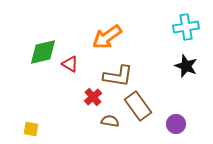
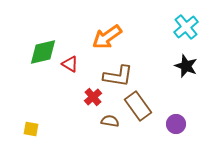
cyan cross: rotated 30 degrees counterclockwise
